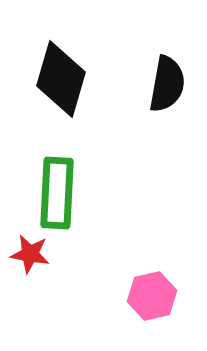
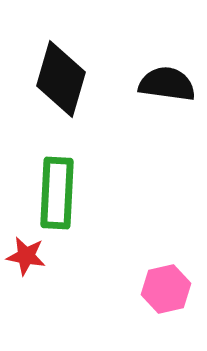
black semicircle: rotated 92 degrees counterclockwise
red star: moved 4 px left, 2 px down
pink hexagon: moved 14 px right, 7 px up
